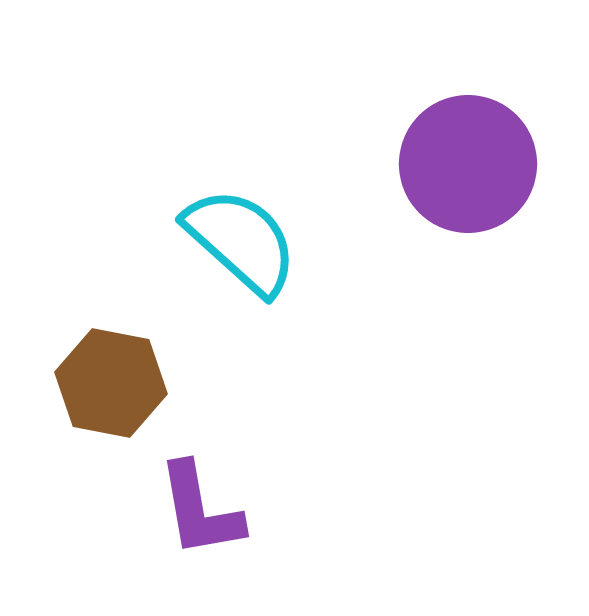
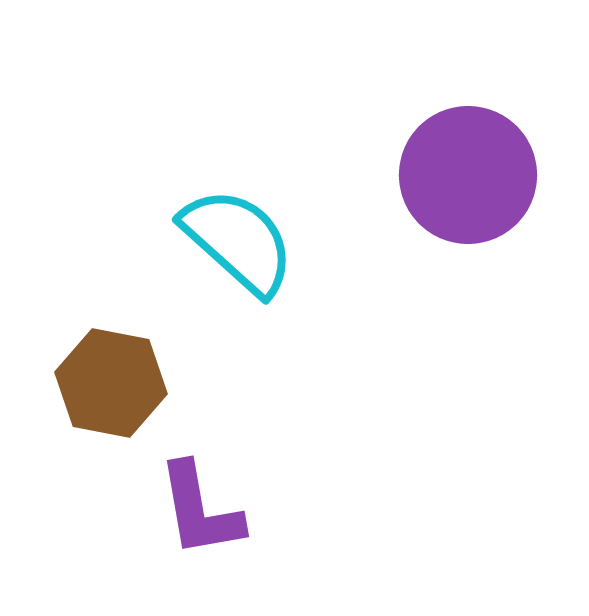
purple circle: moved 11 px down
cyan semicircle: moved 3 px left
